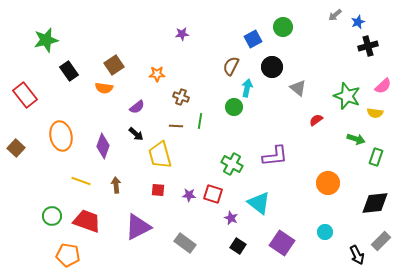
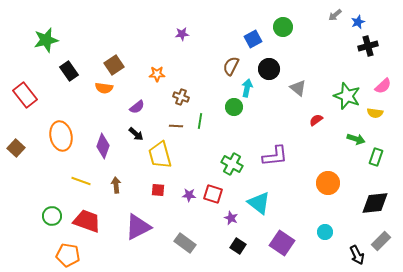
black circle at (272, 67): moved 3 px left, 2 px down
